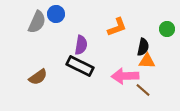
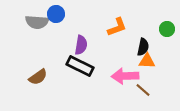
gray semicircle: rotated 70 degrees clockwise
